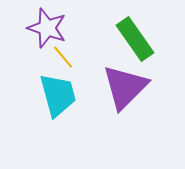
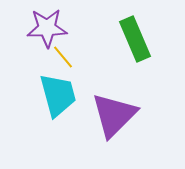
purple star: rotated 21 degrees counterclockwise
green rectangle: rotated 12 degrees clockwise
purple triangle: moved 11 px left, 28 px down
